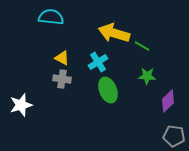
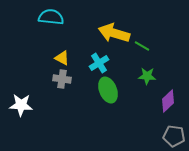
cyan cross: moved 1 px right, 1 px down
white star: rotated 20 degrees clockwise
